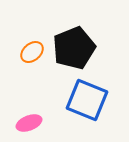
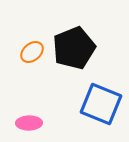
blue square: moved 14 px right, 4 px down
pink ellipse: rotated 20 degrees clockwise
